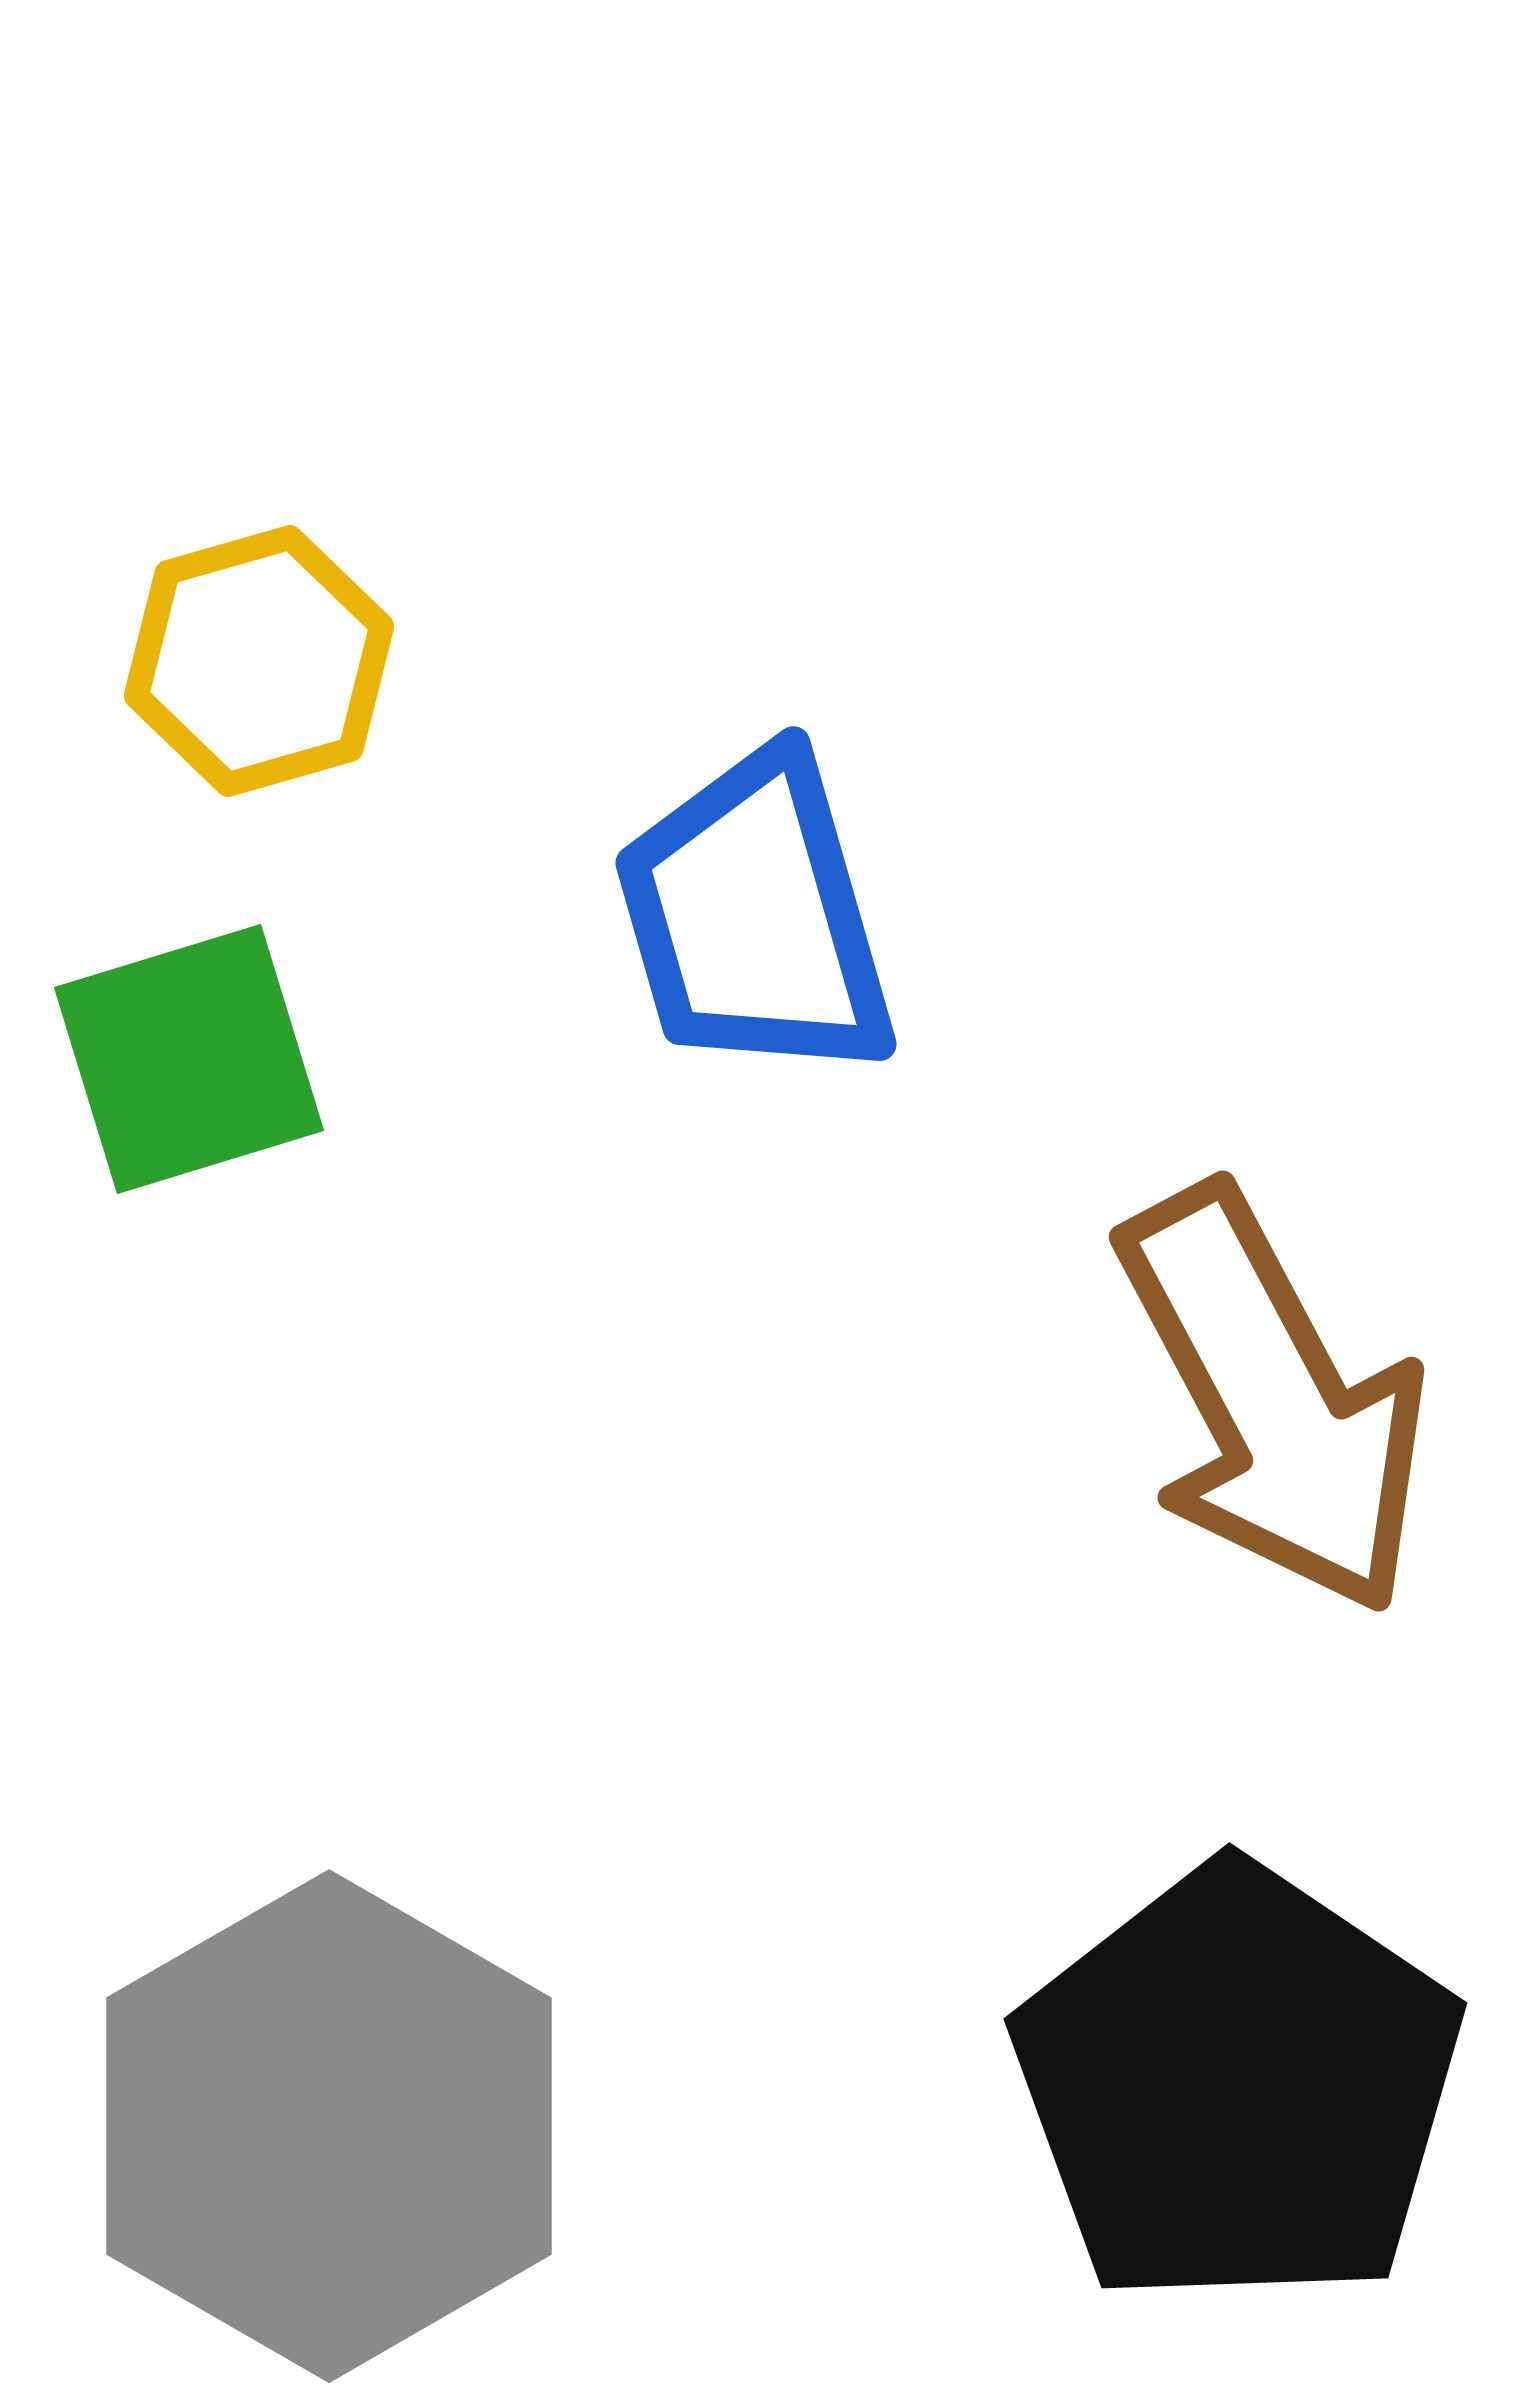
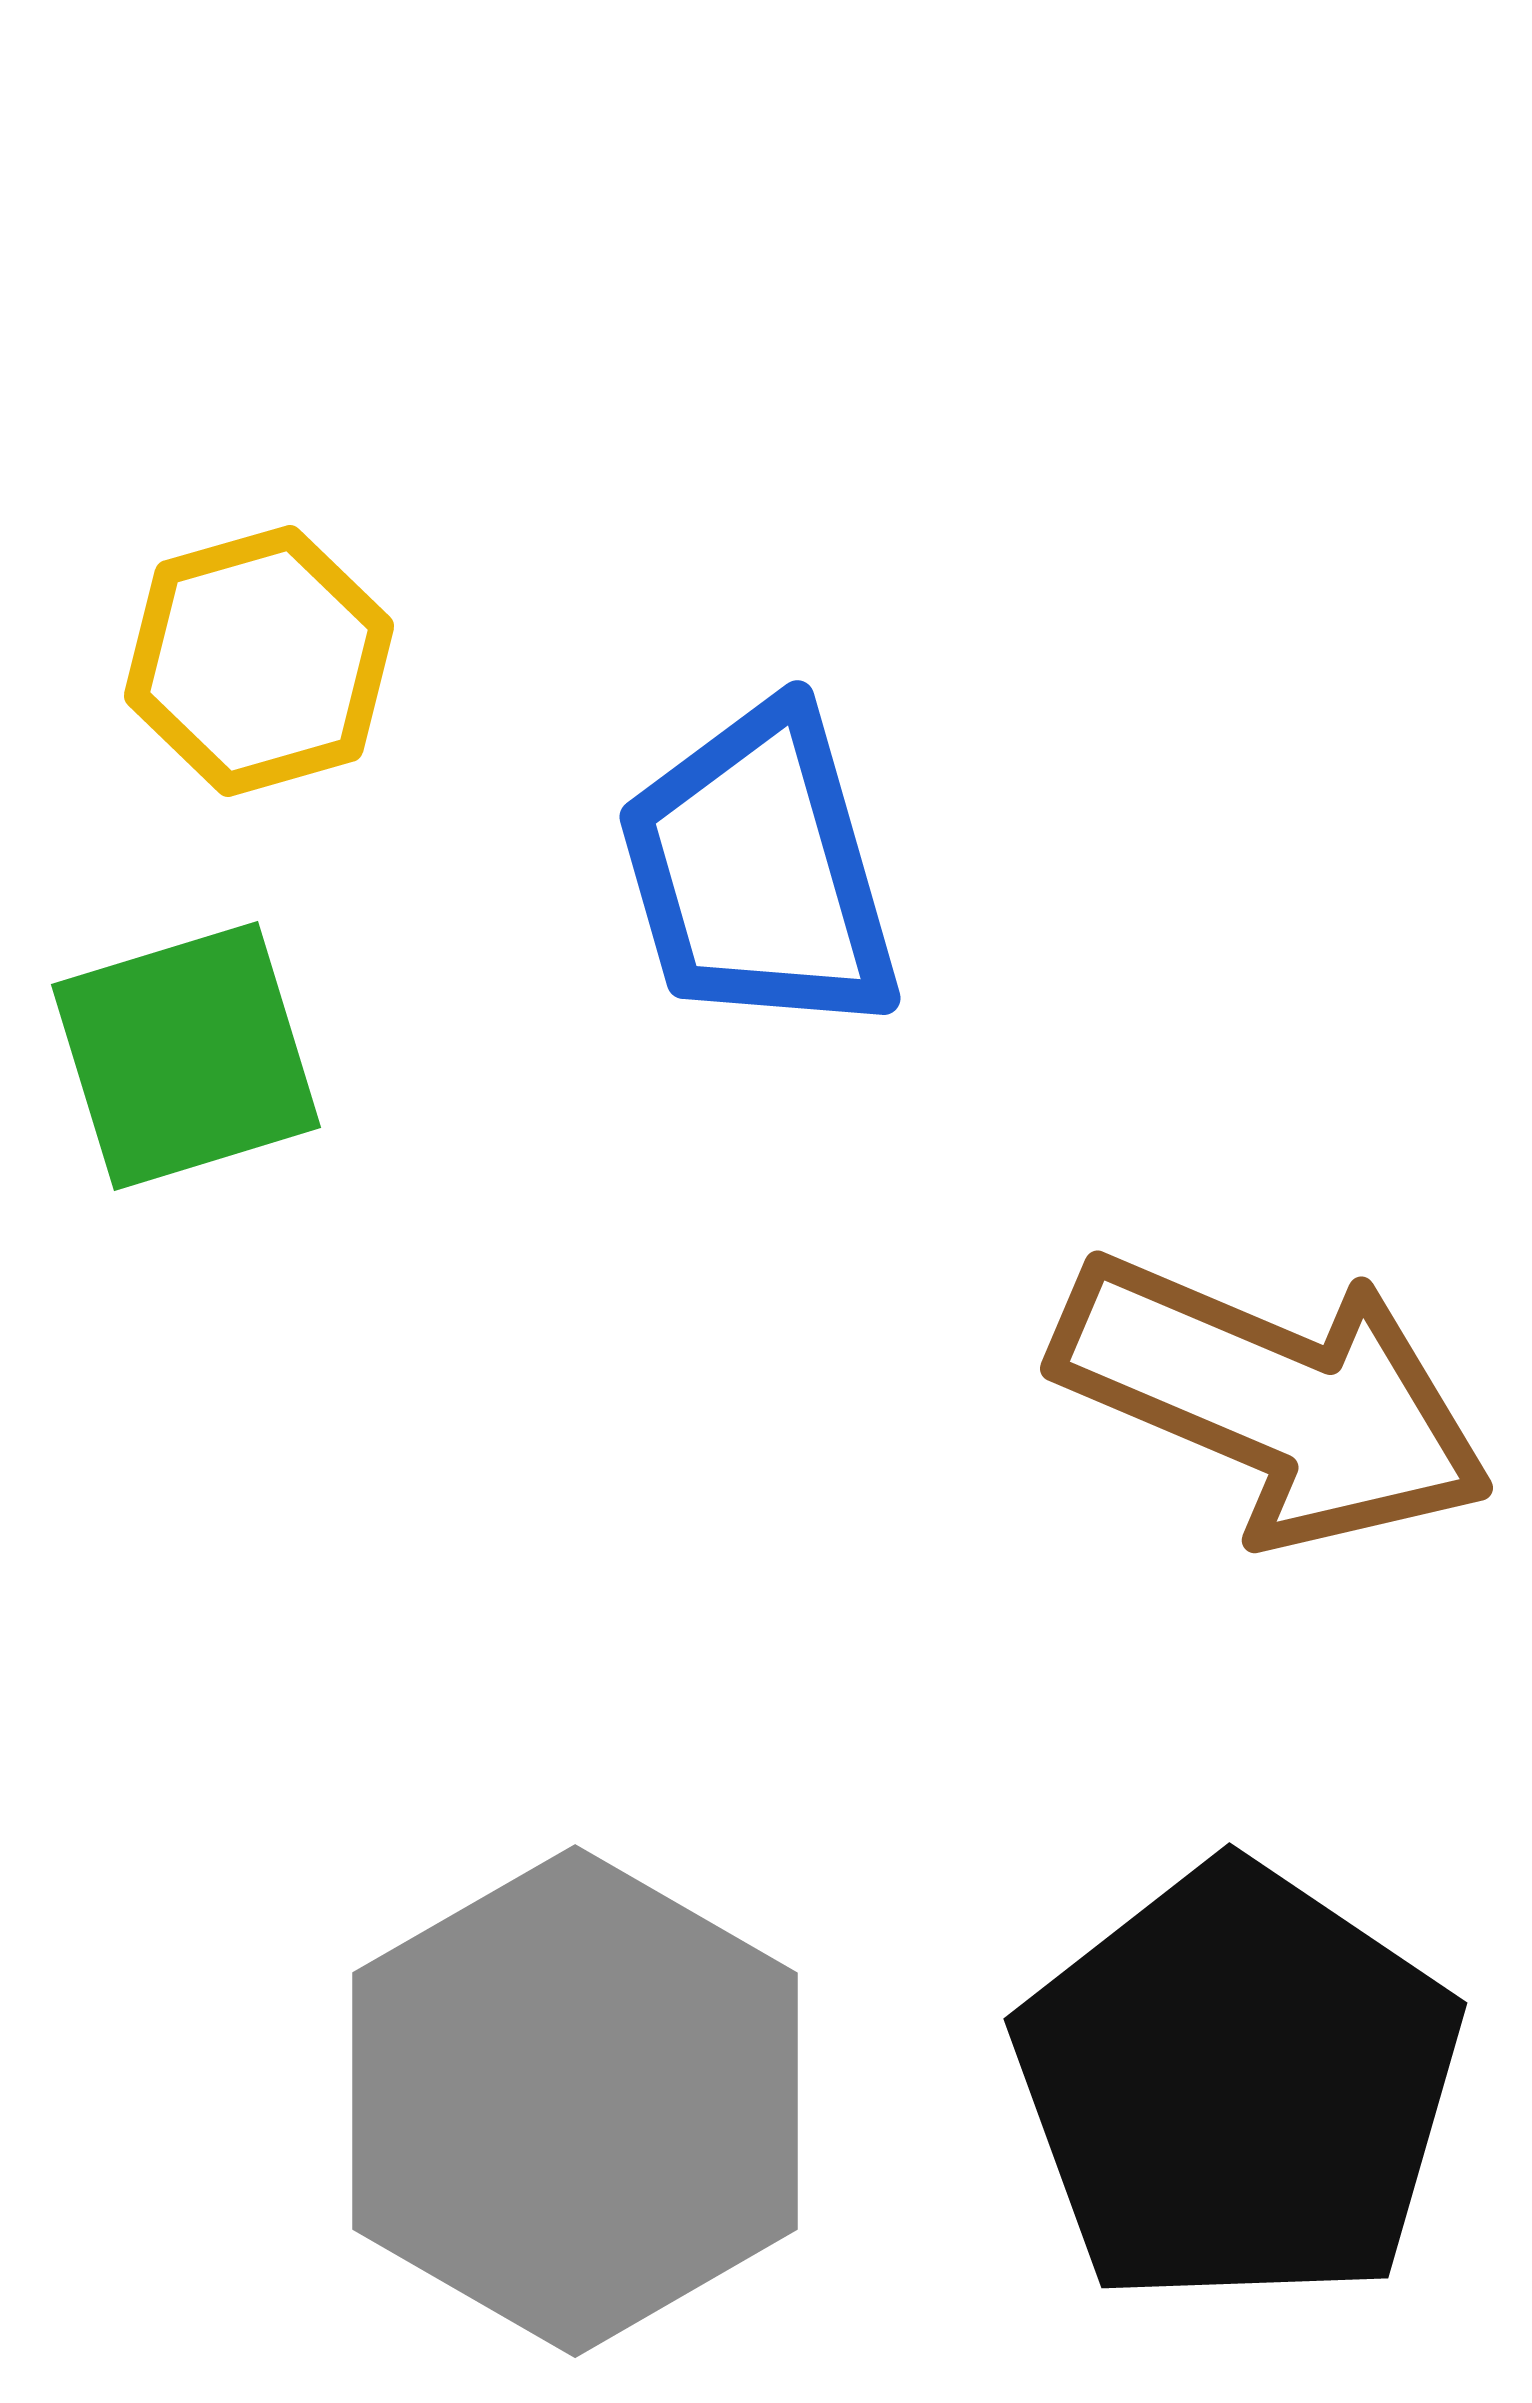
blue trapezoid: moved 4 px right, 46 px up
green square: moved 3 px left, 3 px up
brown arrow: rotated 39 degrees counterclockwise
gray hexagon: moved 246 px right, 25 px up
